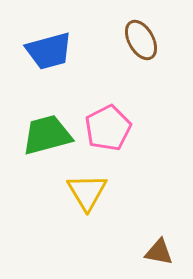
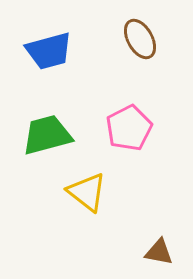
brown ellipse: moved 1 px left, 1 px up
pink pentagon: moved 21 px right
yellow triangle: rotated 21 degrees counterclockwise
